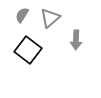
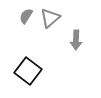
gray semicircle: moved 4 px right, 1 px down
black square: moved 21 px down
